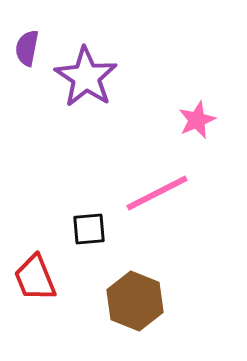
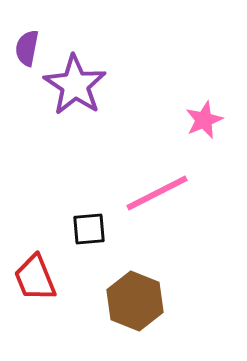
purple star: moved 11 px left, 8 px down
pink star: moved 7 px right
